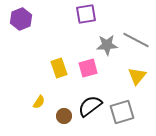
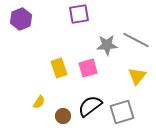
purple square: moved 7 px left
brown circle: moved 1 px left
